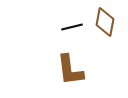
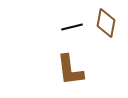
brown diamond: moved 1 px right, 1 px down
